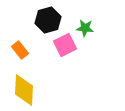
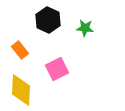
black hexagon: rotated 20 degrees counterclockwise
pink square: moved 8 px left, 24 px down
yellow diamond: moved 3 px left
